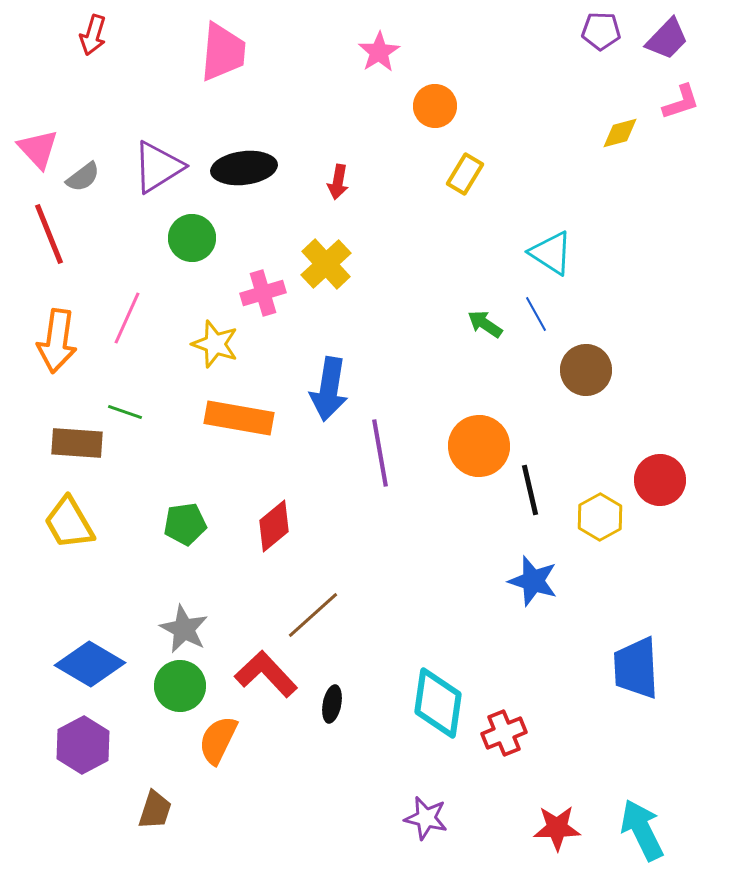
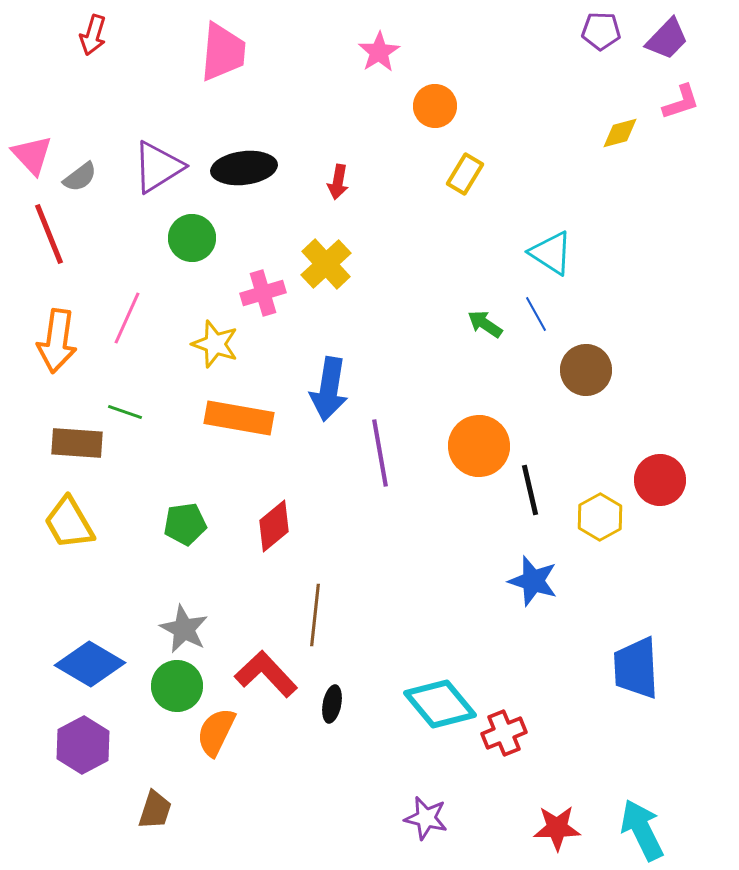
pink triangle at (38, 149): moved 6 px left, 6 px down
gray semicircle at (83, 177): moved 3 px left
brown line at (313, 615): moved 2 px right; rotated 42 degrees counterclockwise
green circle at (180, 686): moved 3 px left
cyan diamond at (438, 703): moved 2 px right, 1 px down; rotated 48 degrees counterclockwise
orange semicircle at (218, 740): moved 2 px left, 8 px up
